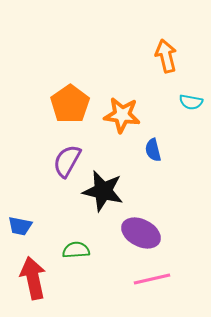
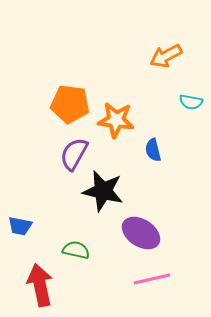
orange arrow: rotated 104 degrees counterclockwise
orange pentagon: rotated 30 degrees counterclockwise
orange star: moved 6 px left, 5 px down
purple semicircle: moved 7 px right, 7 px up
purple ellipse: rotated 6 degrees clockwise
green semicircle: rotated 16 degrees clockwise
red arrow: moved 7 px right, 7 px down
